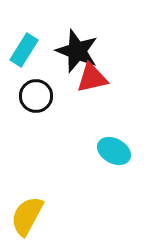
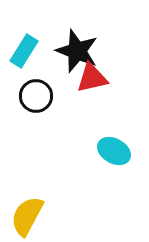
cyan rectangle: moved 1 px down
